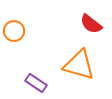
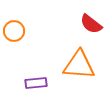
orange triangle: rotated 12 degrees counterclockwise
purple rectangle: rotated 40 degrees counterclockwise
